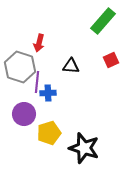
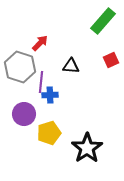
red arrow: moved 1 px right; rotated 150 degrees counterclockwise
purple line: moved 4 px right
blue cross: moved 2 px right, 2 px down
black star: moved 3 px right; rotated 20 degrees clockwise
